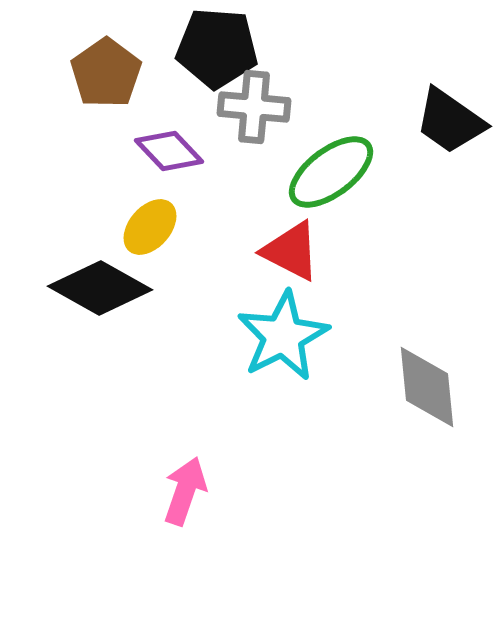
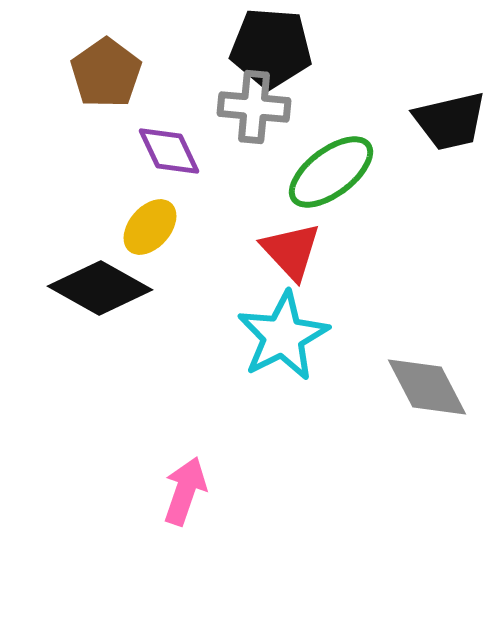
black pentagon: moved 54 px right
black trapezoid: rotated 48 degrees counterclockwise
purple diamond: rotated 18 degrees clockwise
red triangle: rotated 20 degrees clockwise
gray diamond: rotated 22 degrees counterclockwise
